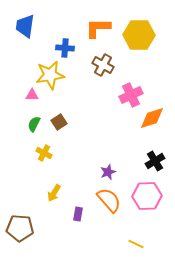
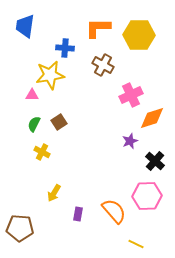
yellow cross: moved 2 px left, 1 px up
black cross: rotated 18 degrees counterclockwise
purple star: moved 22 px right, 31 px up
orange semicircle: moved 5 px right, 11 px down
